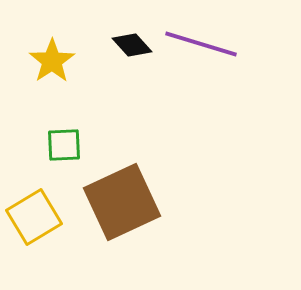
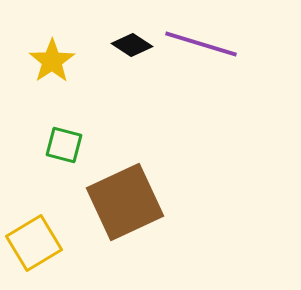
black diamond: rotated 15 degrees counterclockwise
green square: rotated 18 degrees clockwise
brown square: moved 3 px right
yellow square: moved 26 px down
